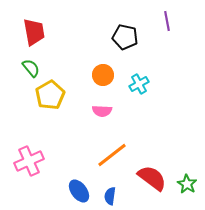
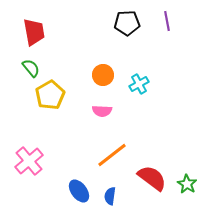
black pentagon: moved 2 px right, 14 px up; rotated 15 degrees counterclockwise
pink cross: rotated 16 degrees counterclockwise
